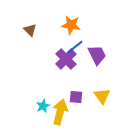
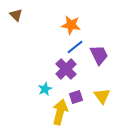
brown triangle: moved 14 px left, 15 px up
purple trapezoid: moved 2 px right
purple cross: moved 10 px down
purple square: rotated 24 degrees counterclockwise
cyan star: moved 2 px right, 17 px up
